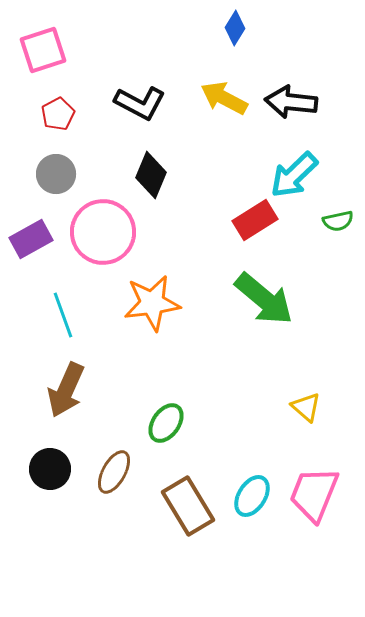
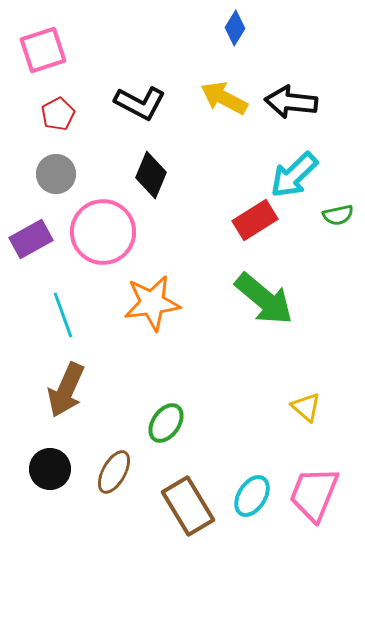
green semicircle: moved 6 px up
